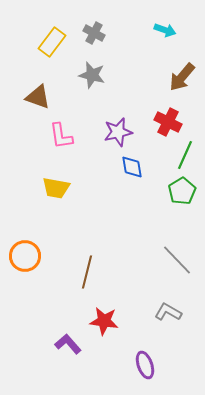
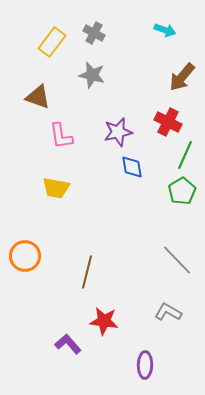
purple ellipse: rotated 20 degrees clockwise
